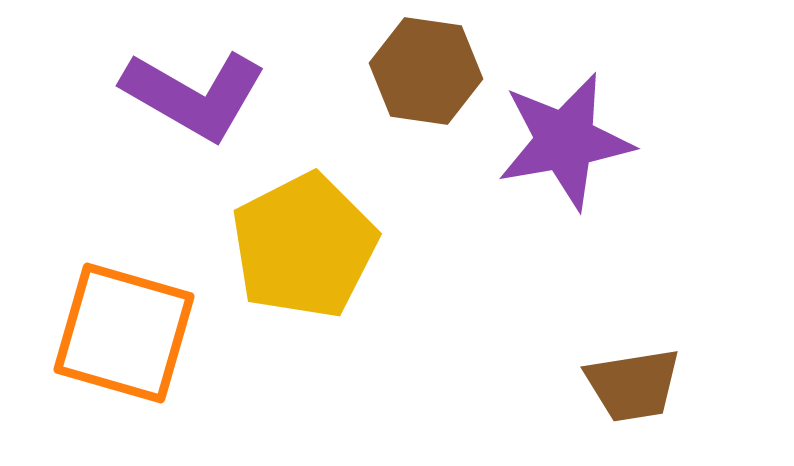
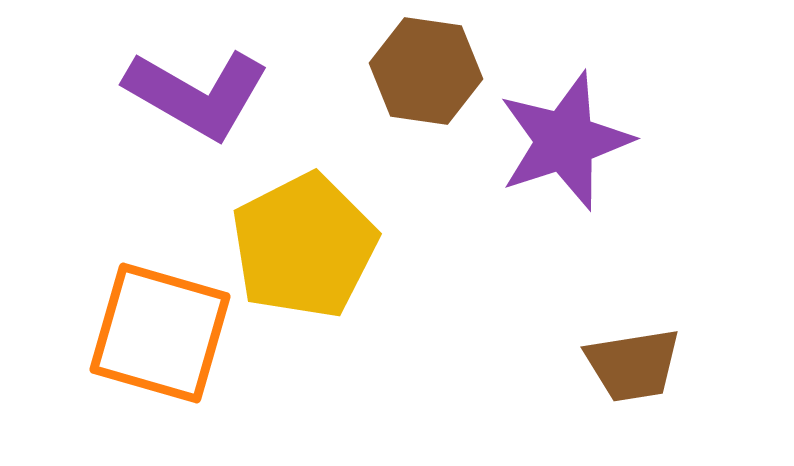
purple L-shape: moved 3 px right, 1 px up
purple star: rotated 8 degrees counterclockwise
orange square: moved 36 px right
brown trapezoid: moved 20 px up
